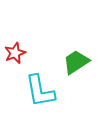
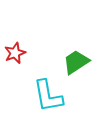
cyan L-shape: moved 8 px right, 5 px down
